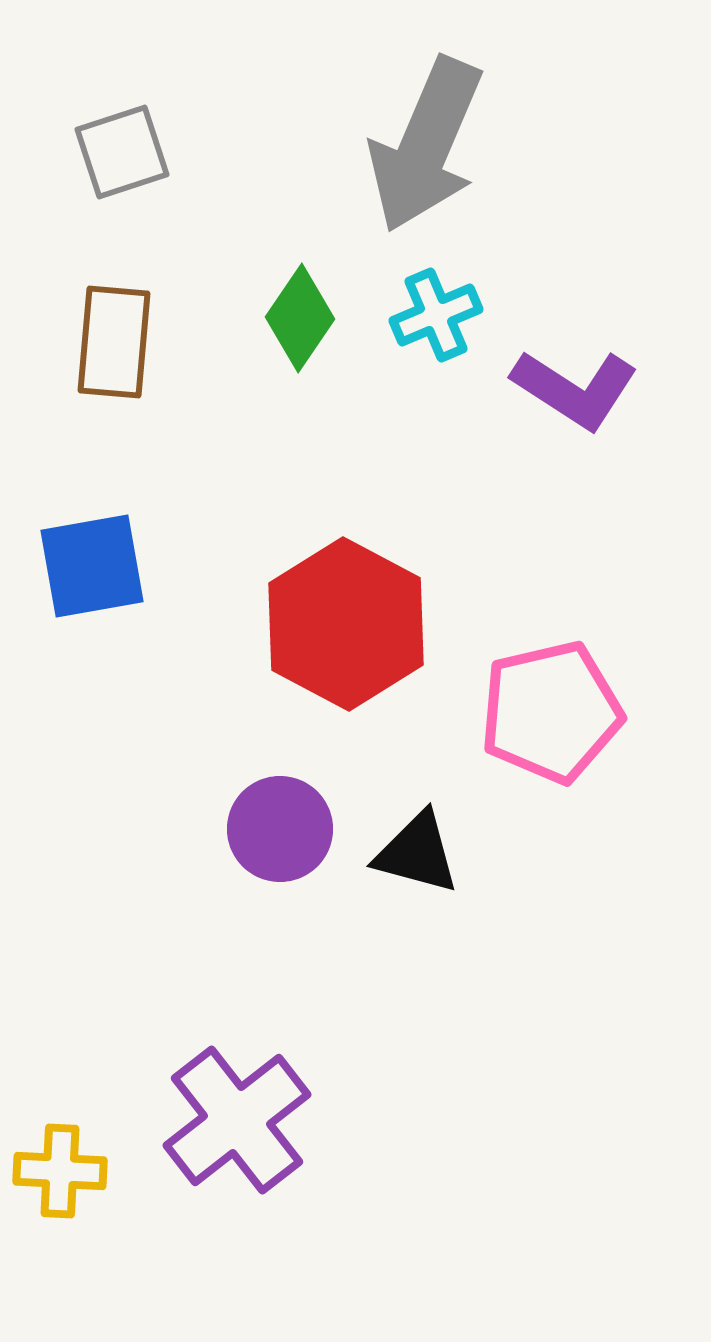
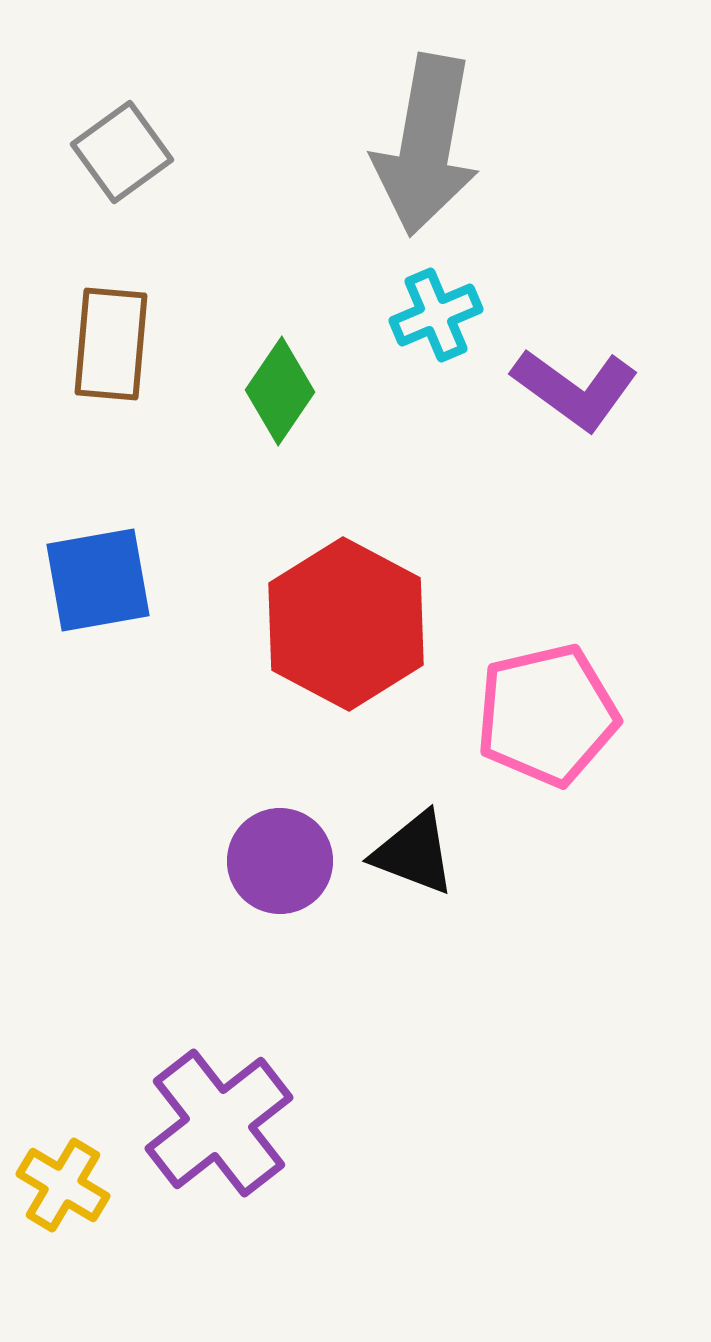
gray arrow: rotated 13 degrees counterclockwise
gray square: rotated 18 degrees counterclockwise
green diamond: moved 20 px left, 73 px down
brown rectangle: moved 3 px left, 2 px down
purple L-shape: rotated 3 degrees clockwise
blue square: moved 6 px right, 14 px down
pink pentagon: moved 4 px left, 3 px down
purple circle: moved 32 px down
black triangle: moved 3 px left; rotated 6 degrees clockwise
purple cross: moved 18 px left, 3 px down
yellow cross: moved 3 px right, 14 px down; rotated 28 degrees clockwise
